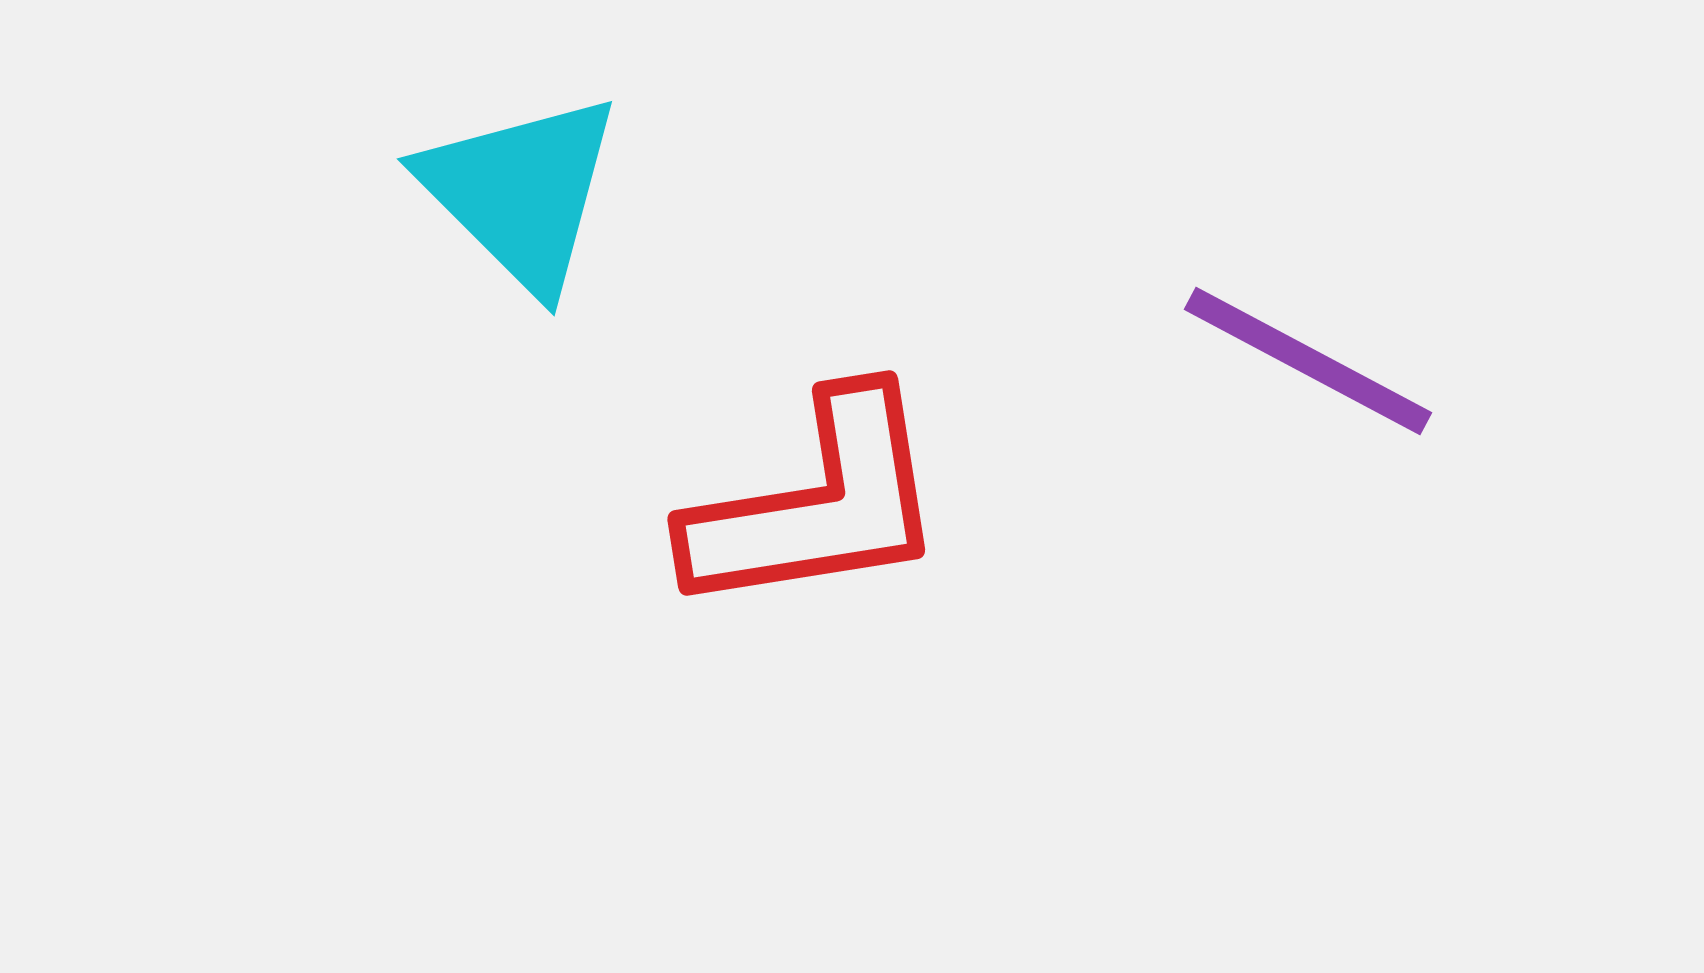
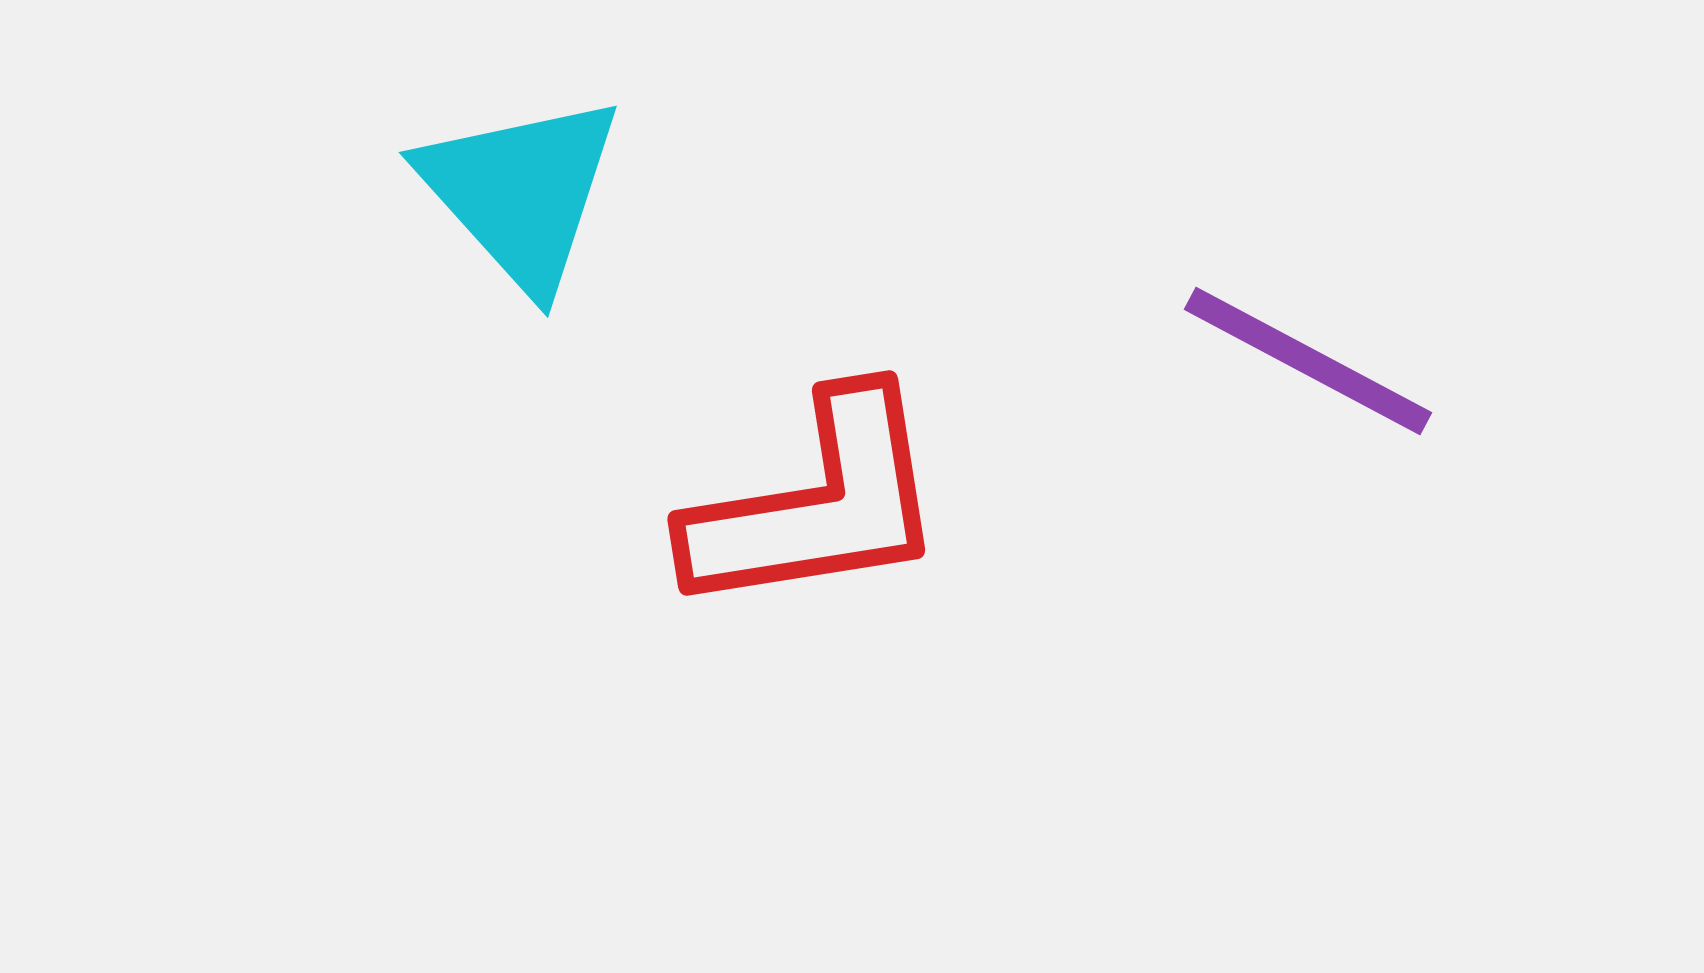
cyan triangle: rotated 3 degrees clockwise
